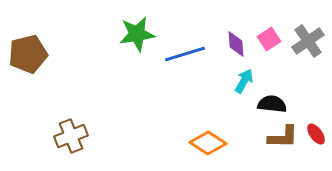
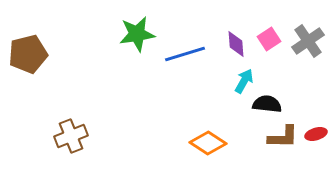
black semicircle: moved 5 px left
red ellipse: rotated 70 degrees counterclockwise
